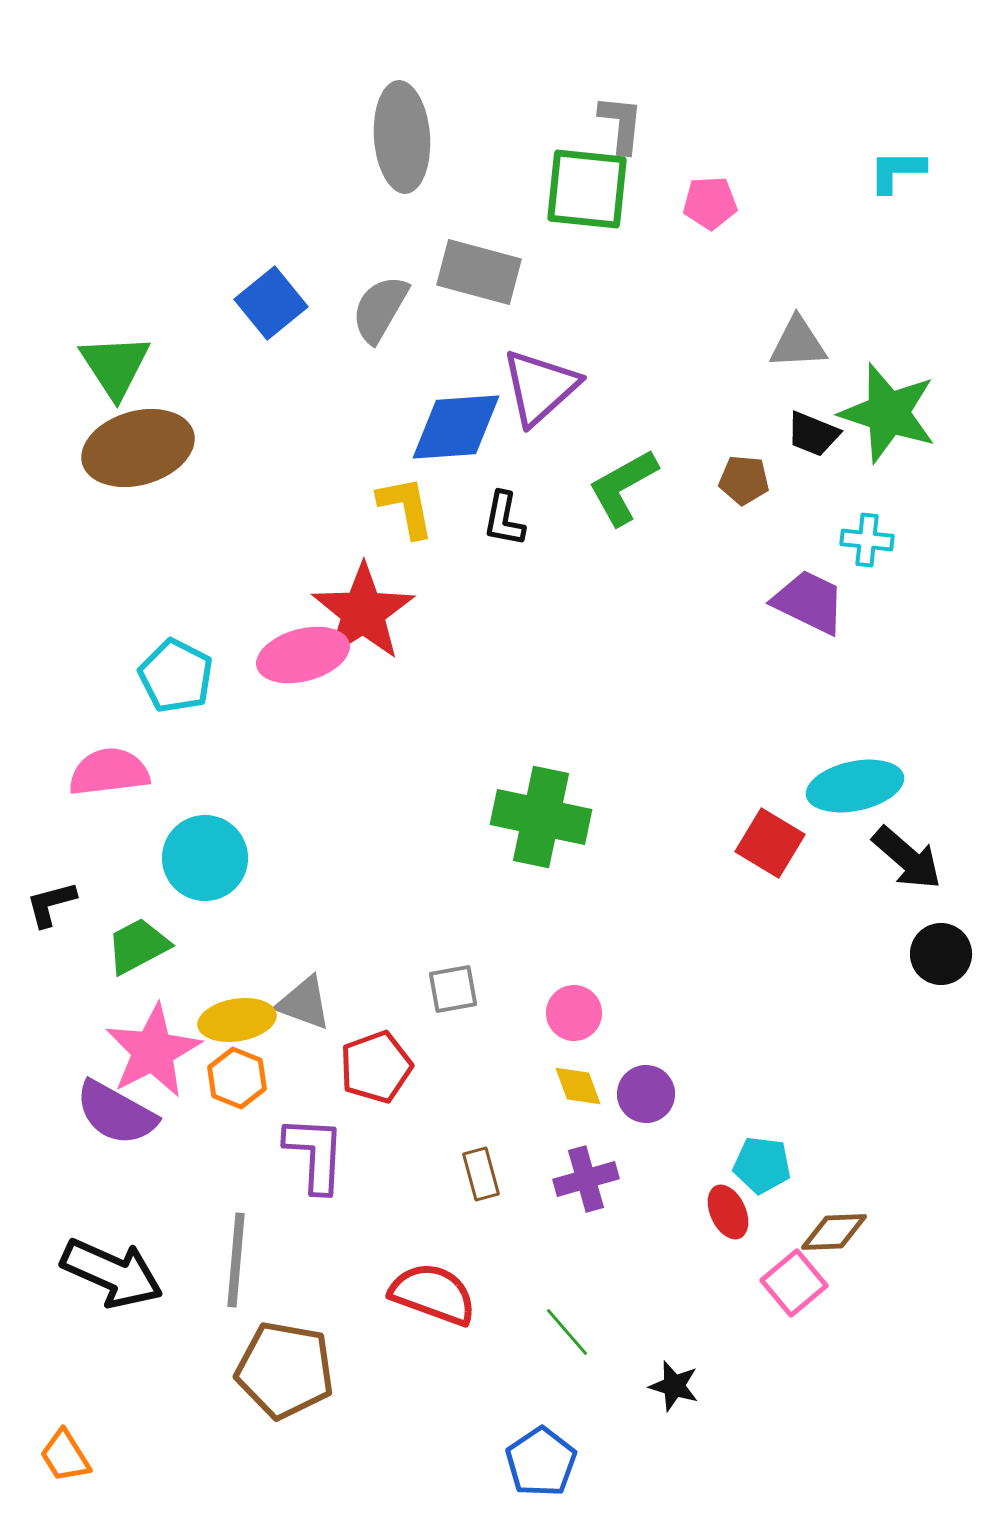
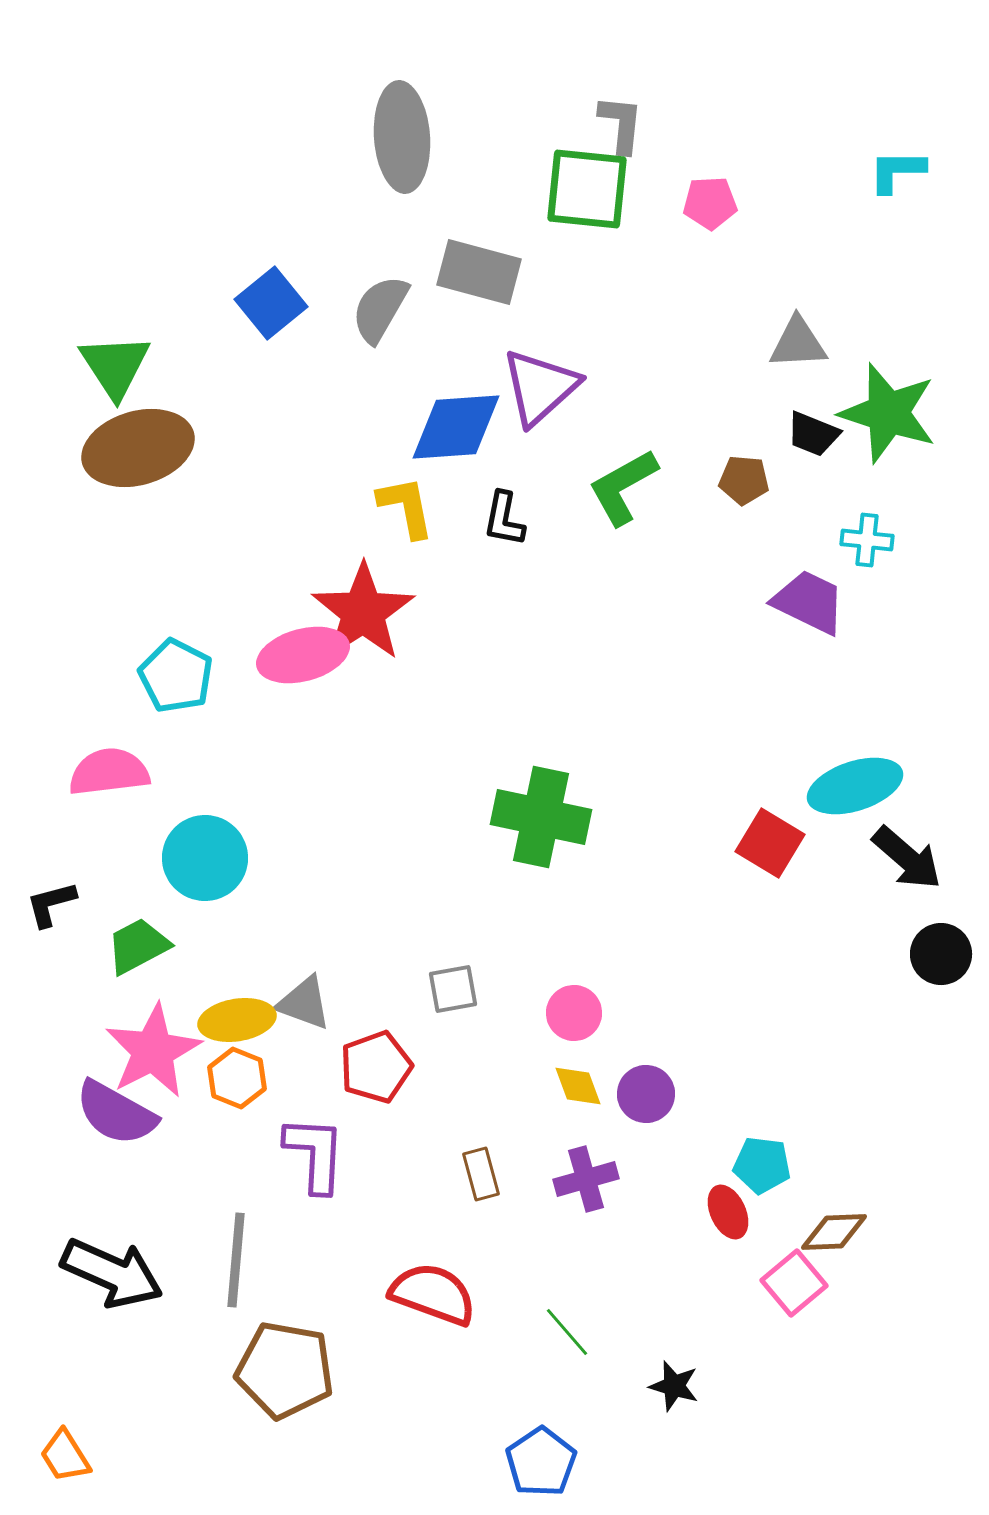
cyan ellipse at (855, 786): rotated 6 degrees counterclockwise
